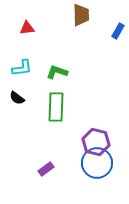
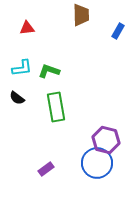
green L-shape: moved 8 px left, 1 px up
green rectangle: rotated 12 degrees counterclockwise
purple hexagon: moved 10 px right, 2 px up
